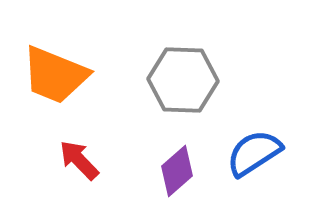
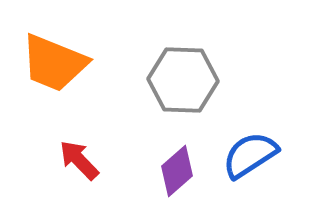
orange trapezoid: moved 1 px left, 12 px up
blue semicircle: moved 4 px left, 2 px down
